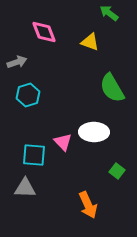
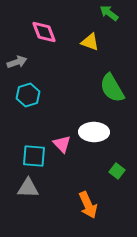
pink triangle: moved 1 px left, 2 px down
cyan square: moved 1 px down
gray triangle: moved 3 px right
